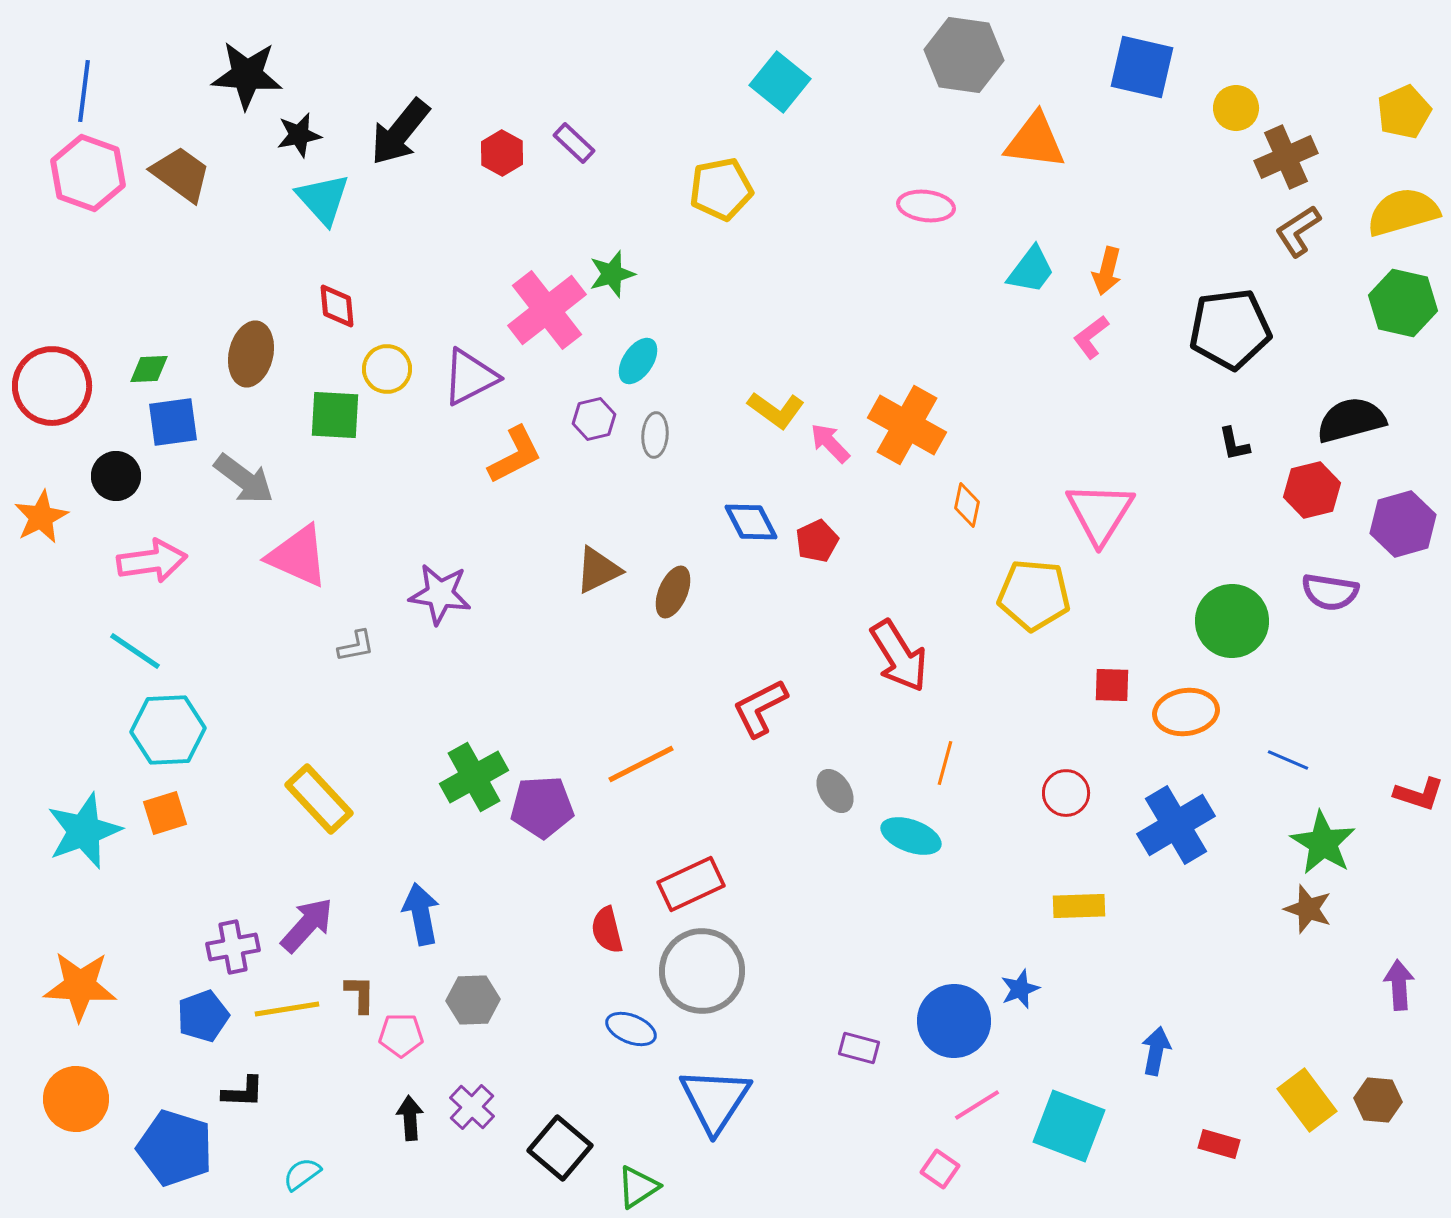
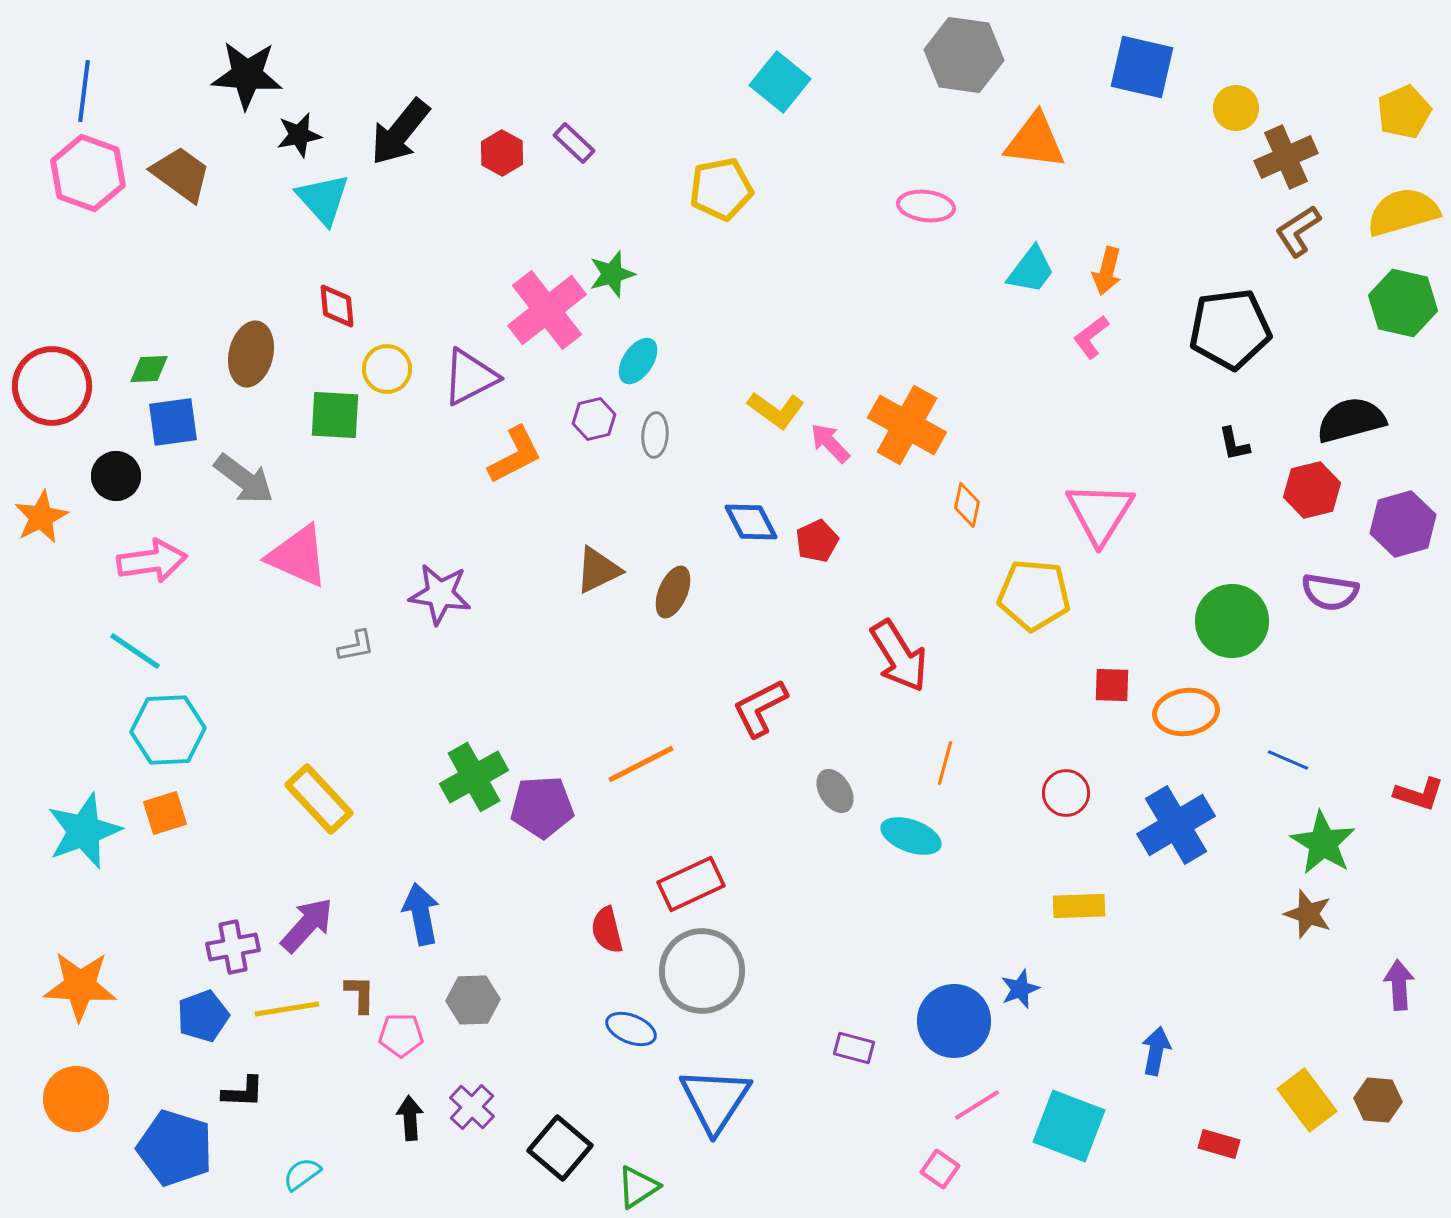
brown star at (1308, 909): moved 5 px down
purple rectangle at (859, 1048): moved 5 px left
